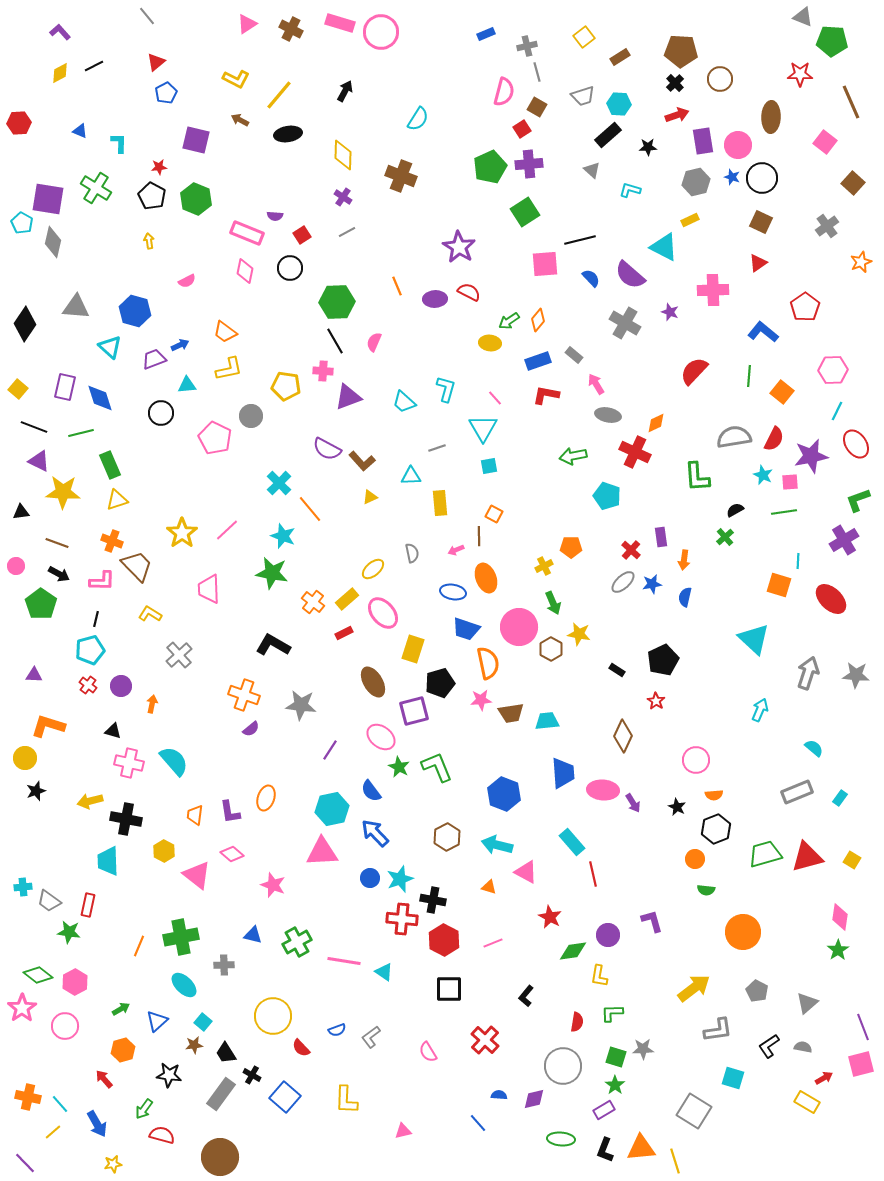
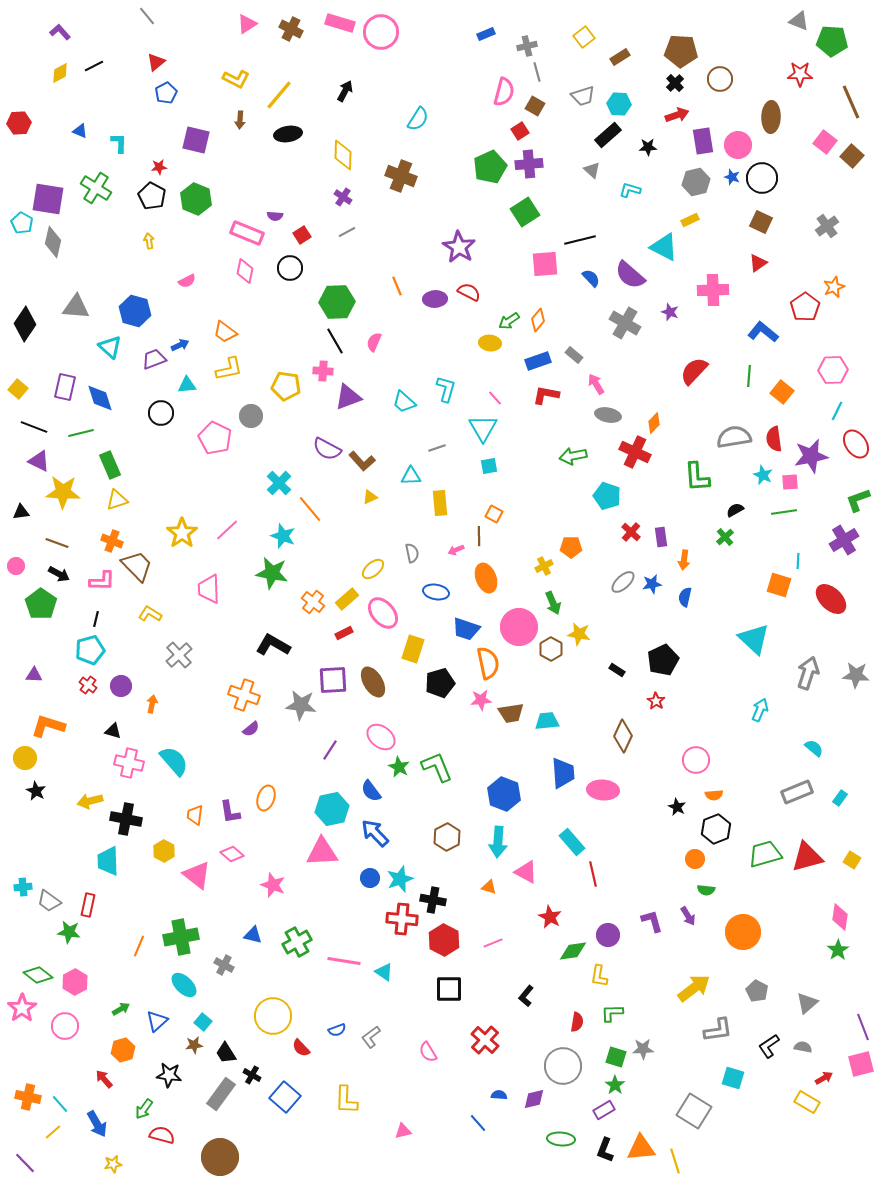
gray triangle at (803, 17): moved 4 px left, 4 px down
brown square at (537, 107): moved 2 px left, 1 px up
brown arrow at (240, 120): rotated 114 degrees counterclockwise
red square at (522, 129): moved 2 px left, 2 px down
brown square at (853, 183): moved 1 px left, 27 px up
orange star at (861, 262): moved 27 px left, 25 px down
orange diamond at (656, 423): moved 2 px left; rotated 20 degrees counterclockwise
red semicircle at (774, 439): rotated 145 degrees clockwise
red cross at (631, 550): moved 18 px up
blue ellipse at (453, 592): moved 17 px left
purple square at (414, 711): moved 81 px left, 31 px up; rotated 12 degrees clockwise
black star at (36, 791): rotated 24 degrees counterclockwise
purple arrow at (633, 803): moved 55 px right, 113 px down
cyan arrow at (497, 845): moved 1 px right, 3 px up; rotated 100 degrees counterclockwise
gray cross at (224, 965): rotated 30 degrees clockwise
